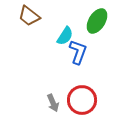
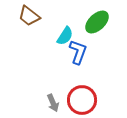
green ellipse: moved 1 px down; rotated 15 degrees clockwise
